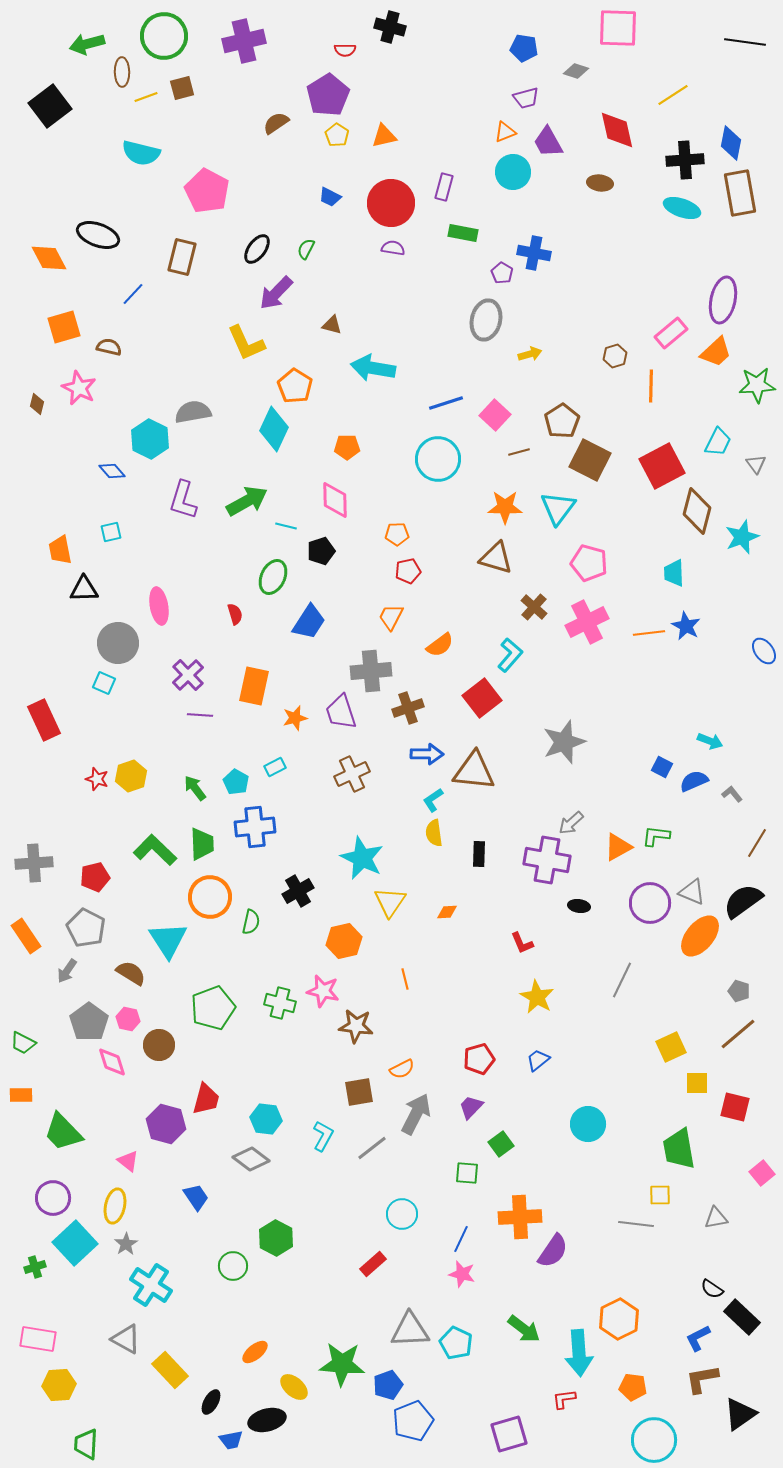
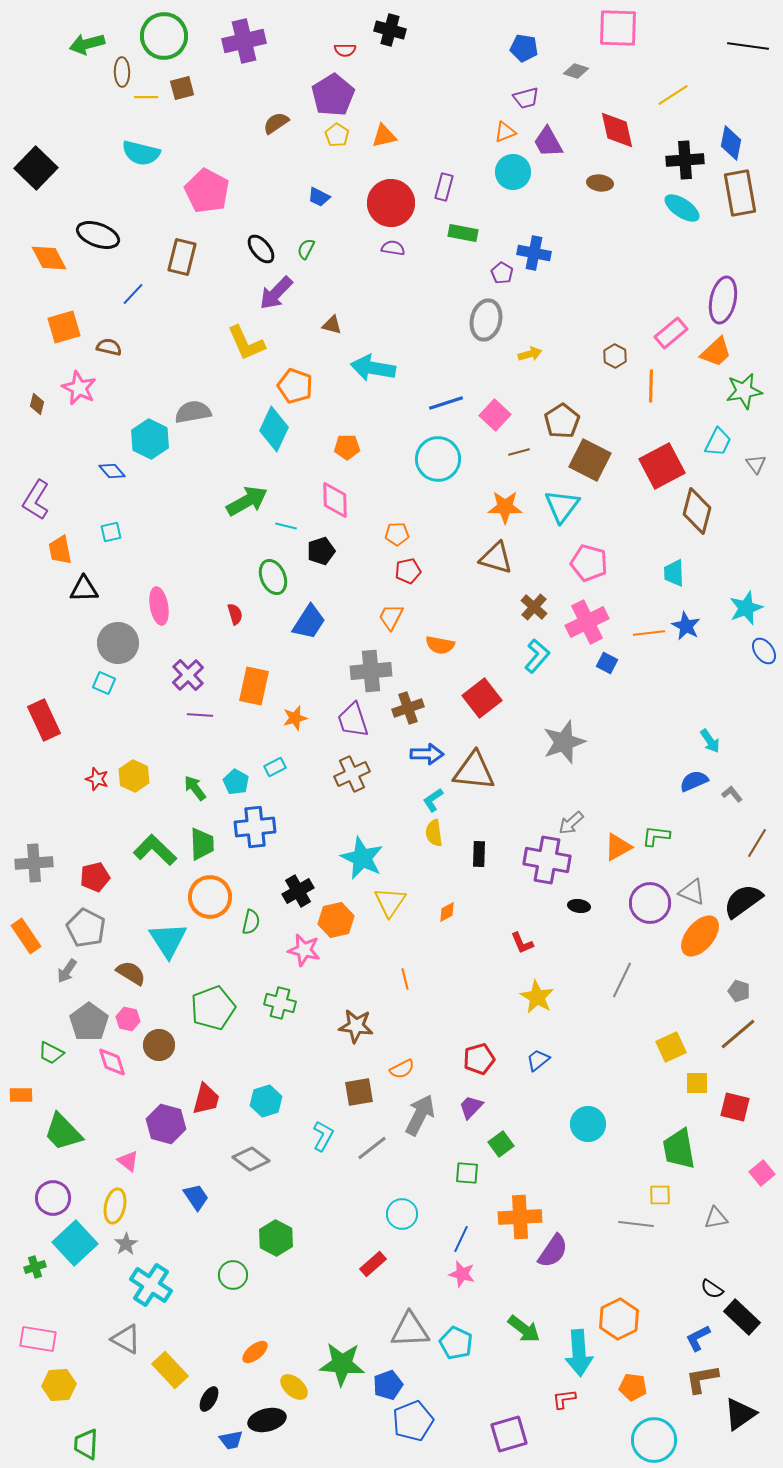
black cross at (390, 27): moved 3 px down
black line at (745, 42): moved 3 px right, 4 px down
purple pentagon at (328, 95): moved 5 px right
yellow line at (146, 97): rotated 20 degrees clockwise
black square at (50, 106): moved 14 px left, 62 px down; rotated 9 degrees counterclockwise
blue trapezoid at (330, 197): moved 11 px left
cyan ellipse at (682, 208): rotated 15 degrees clockwise
black ellipse at (257, 249): moved 4 px right; rotated 76 degrees counterclockwise
brown hexagon at (615, 356): rotated 15 degrees counterclockwise
green star at (757, 385): moved 13 px left, 6 px down; rotated 6 degrees counterclockwise
orange pentagon at (295, 386): rotated 12 degrees counterclockwise
purple L-shape at (183, 500): moved 147 px left; rotated 15 degrees clockwise
cyan triangle at (558, 508): moved 4 px right, 2 px up
cyan star at (742, 537): moved 4 px right, 71 px down
green ellipse at (273, 577): rotated 48 degrees counterclockwise
orange semicircle at (440, 645): rotated 48 degrees clockwise
cyan L-shape at (510, 655): moved 27 px right, 1 px down
purple trapezoid at (341, 712): moved 12 px right, 8 px down
cyan arrow at (710, 741): rotated 35 degrees clockwise
blue square at (662, 767): moved 55 px left, 104 px up
yellow hexagon at (131, 776): moved 3 px right; rotated 16 degrees counterclockwise
orange diamond at (447, 912): rotated 25 degrees counterclockwise
orange hexagon at (344, 941): moved 8 px left, 21 px up
pink star at (323, 991): moved 19 px left, 41 px up
green trapezoid at (23, 1043): moved 28 px right, 10 px down
gray arrow at (416, 1114): moved 4 px right, 1 px down
cyan hexagon at (266, 1119): moved 18 px up; rotated 24 degrees counterclockwise
green circle at (233, 1266): moved 9 px down
black ellipse at (211, 1402): moved 2 px left, 3 px up
